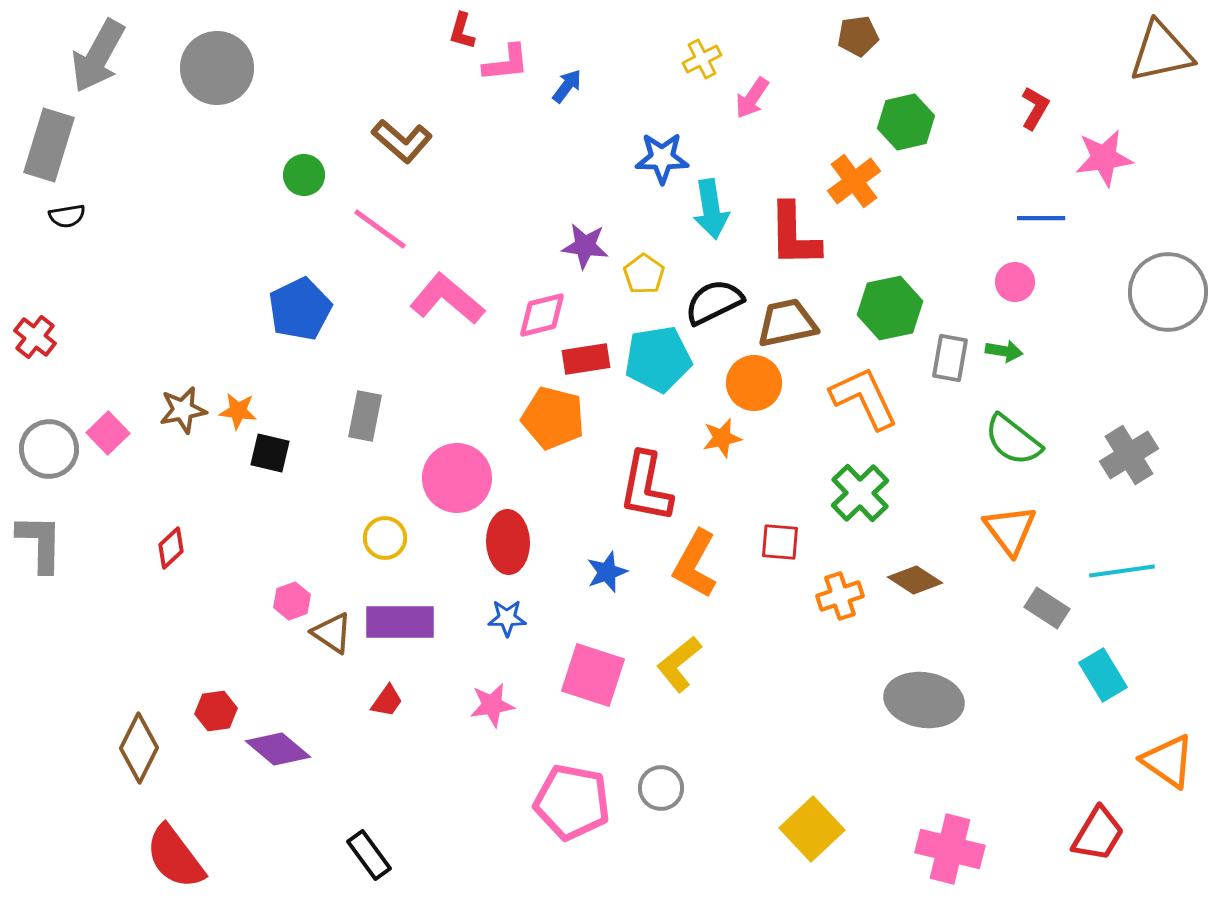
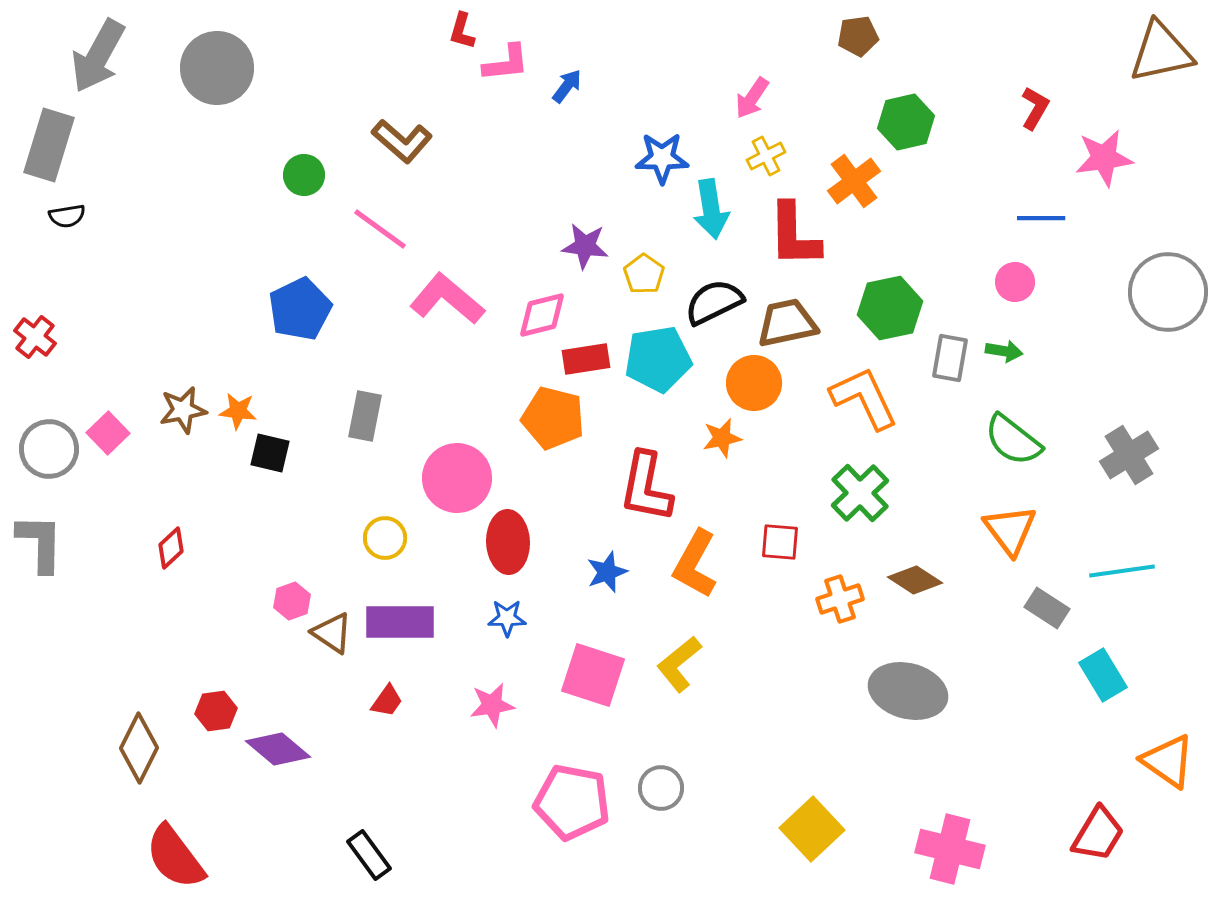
yellow cross at (702, 59): moved 64 px right, 97 px down
orange cross at (840, 596): moved 3 px down
gray ellipse at (924, 700): moved 16 px left, 9 px up; rotated 6 degrees clockwise
